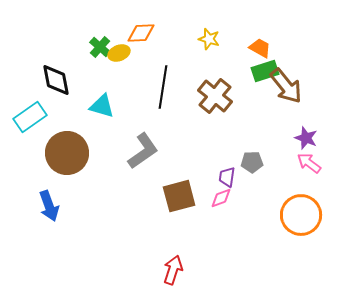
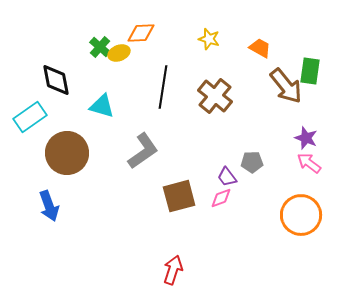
green rectangle: moved 45 px right; rotated 64 degrees counterclockwise
purple trapezoid: rotated 45 degrees counterclockwise
